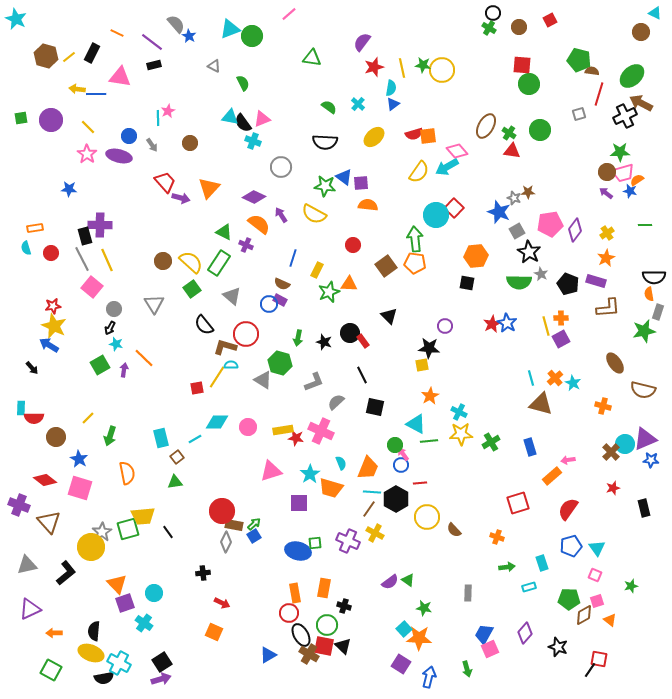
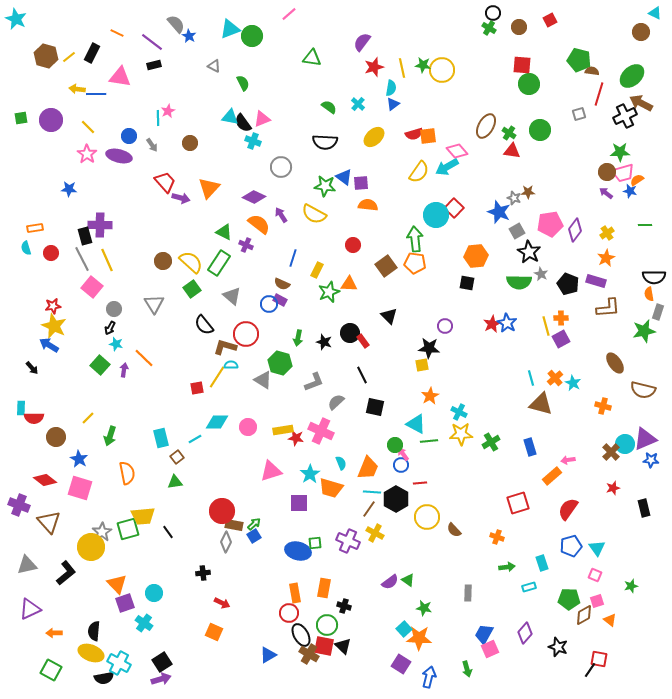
green square at (100, 365): rotated 18 degrees counterclockwise
